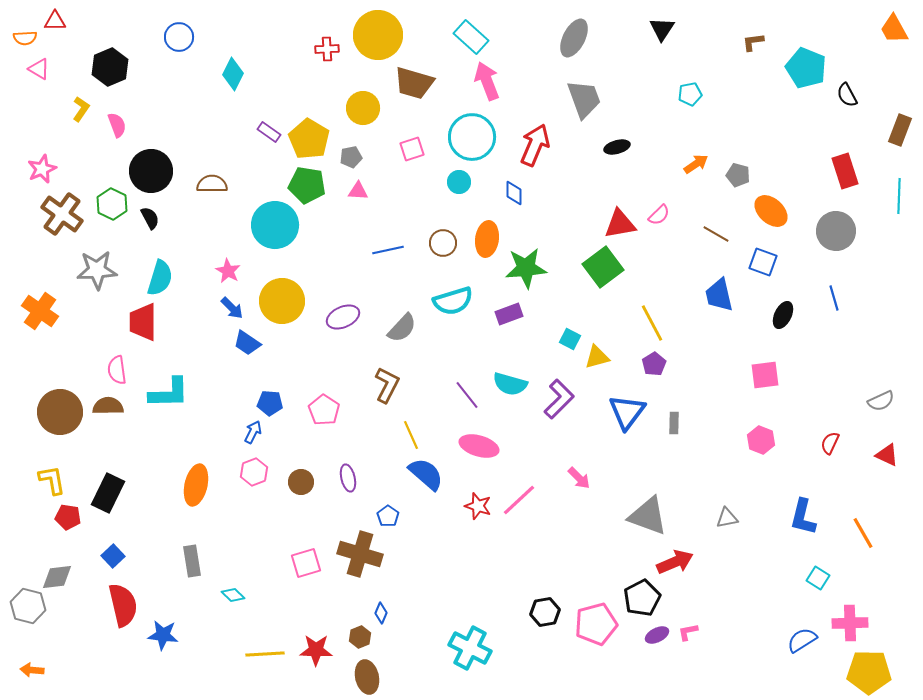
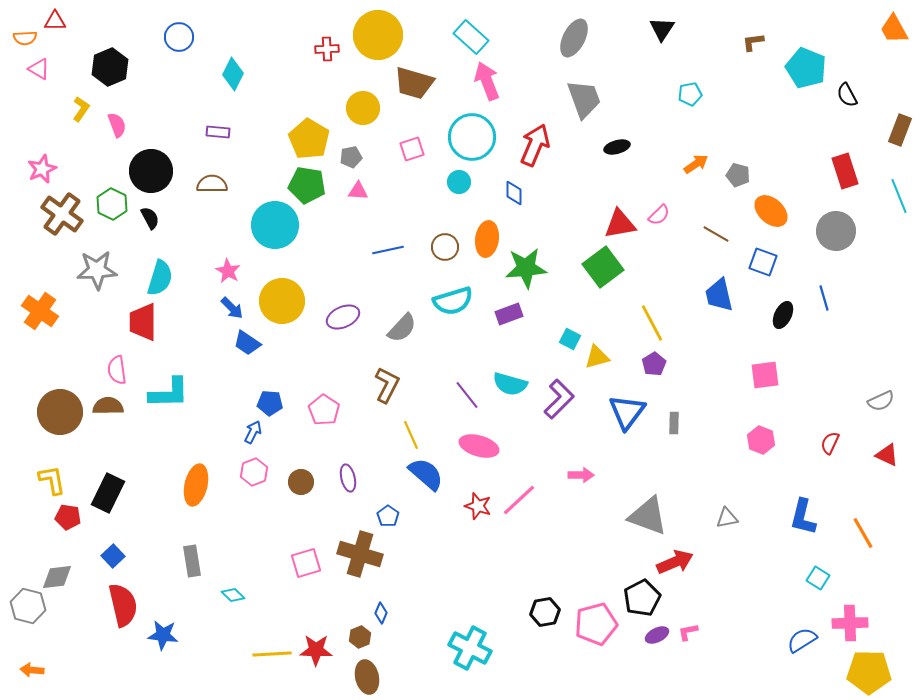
purple rectangle at (269, 132): moved 51 px left; rotated 30 degrees counterclockwise
cyan line at (899, 196): rotated 24 degrees counterclockwise
brown circle at (443, 243): moved 2 px right, 4 px down
blue line at (834, 298): moved 10 px left
pink arrow at (579, 478): moved 2 px right, 3 px up; rotated 45 degrees counterclockwise
yellow line at (265, 654): moved 7 px right
